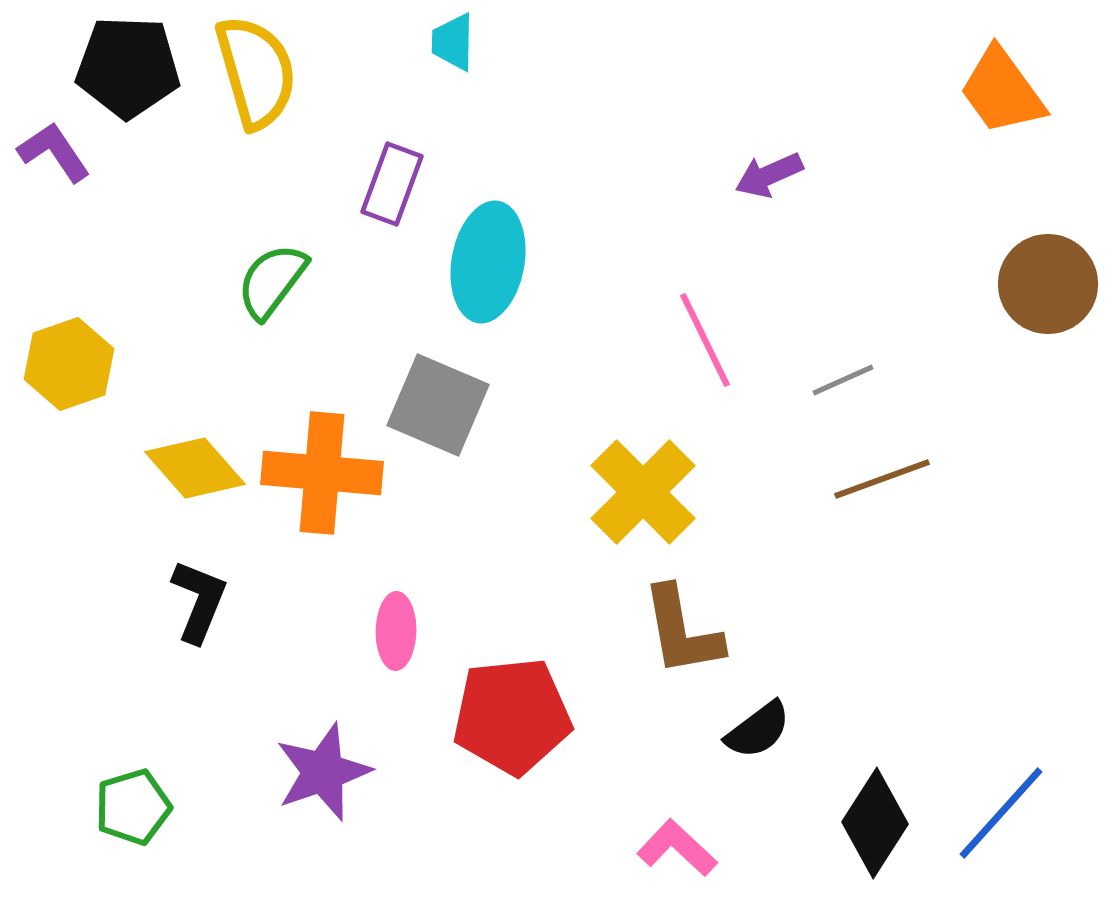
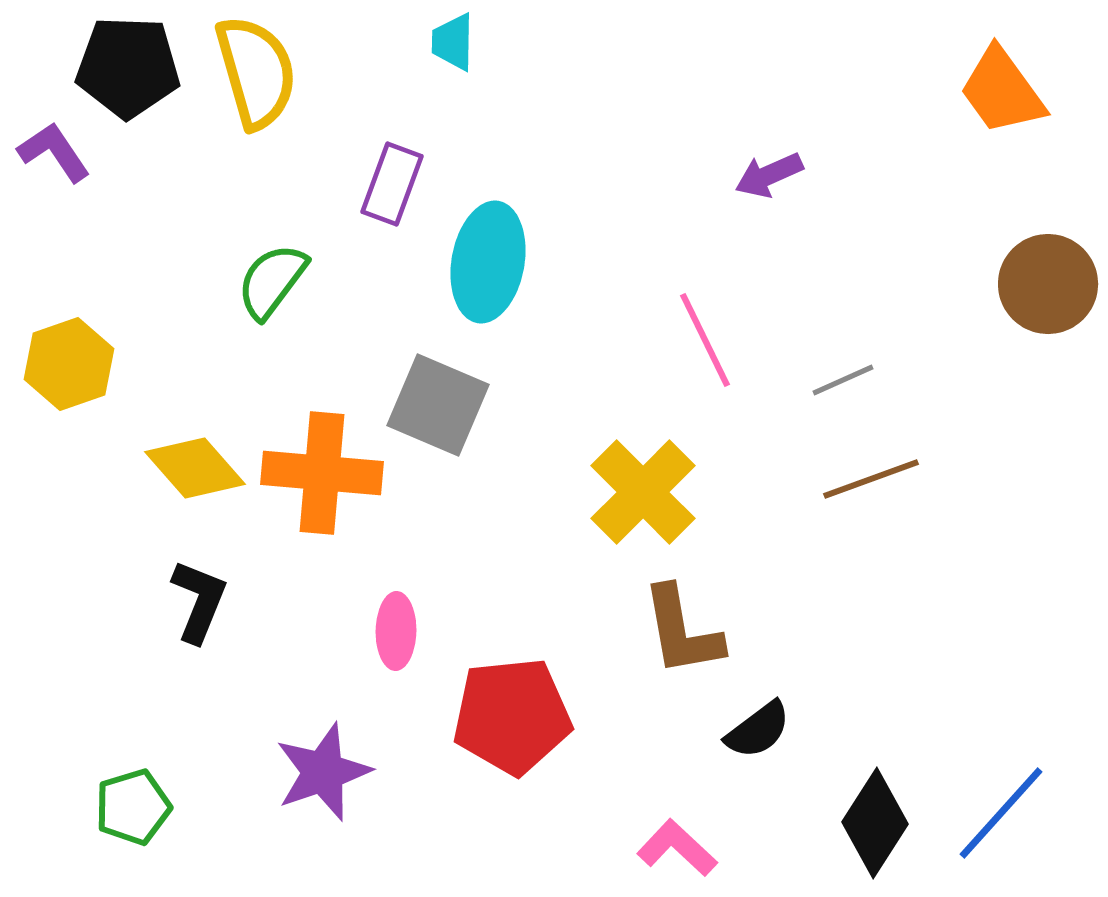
brown line: moved 11 px left
